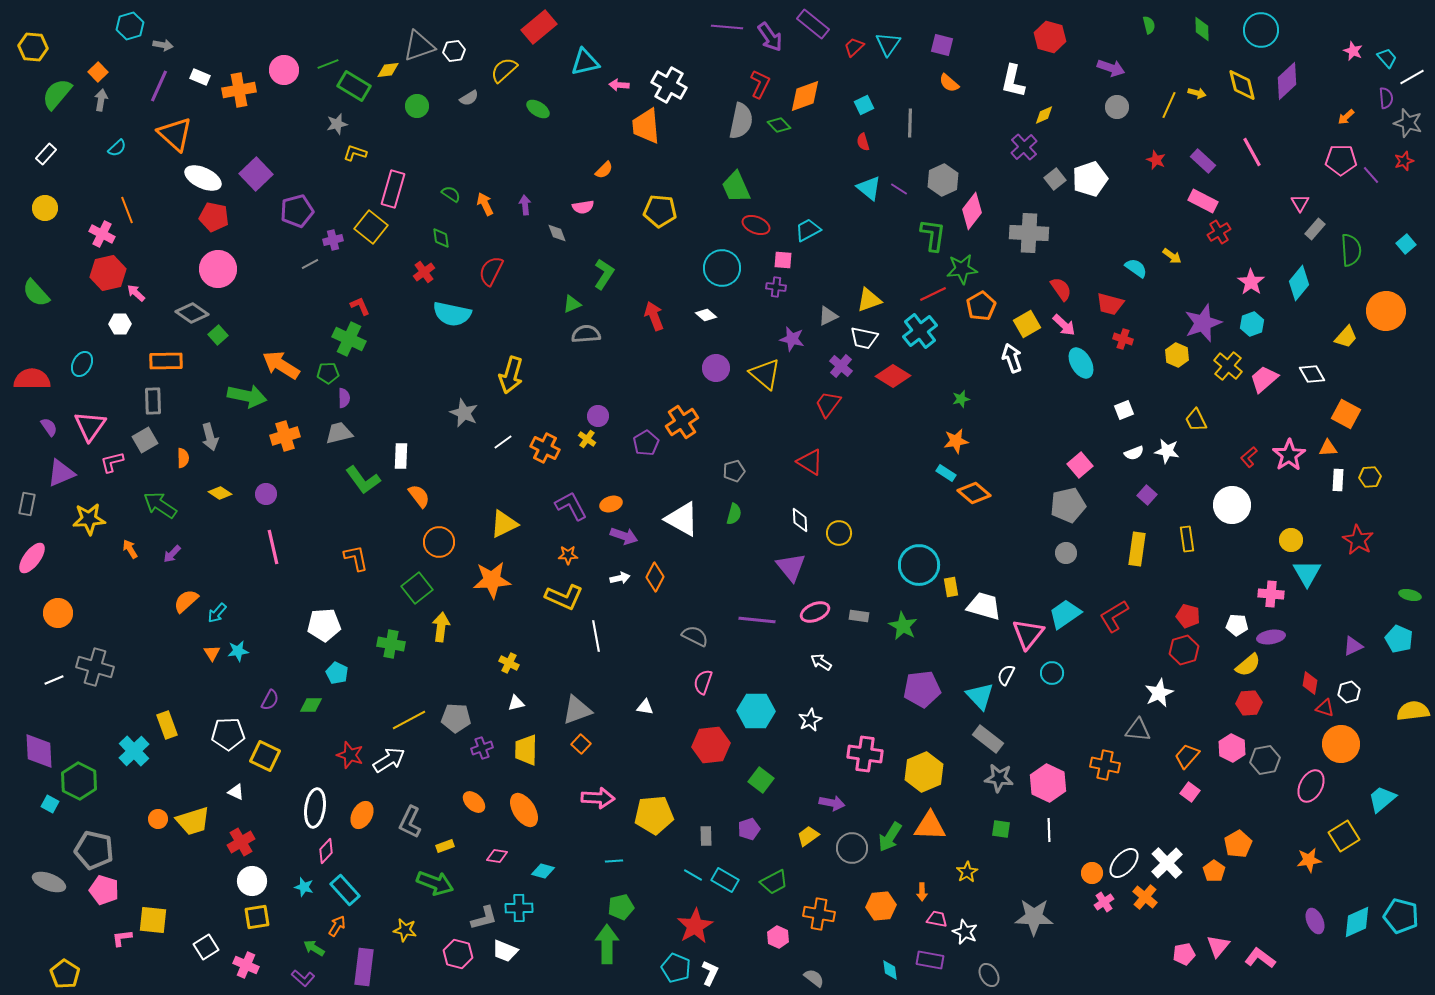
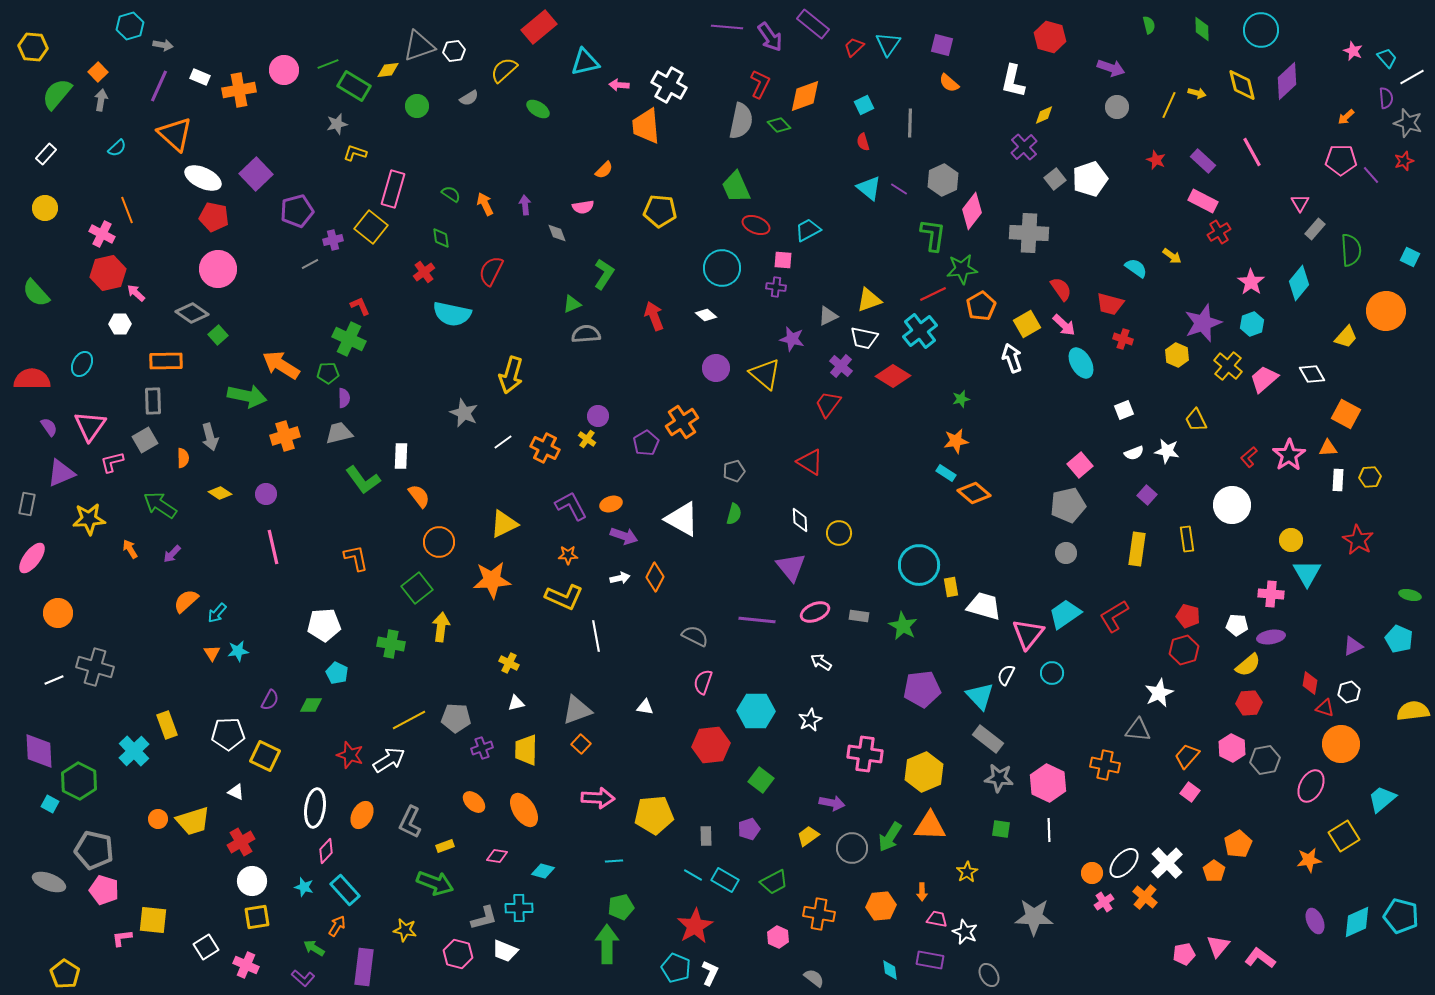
cyan square at (1406, 244): moved 4 px right, 13 px down; rotated 24 degrees counterclockwise
